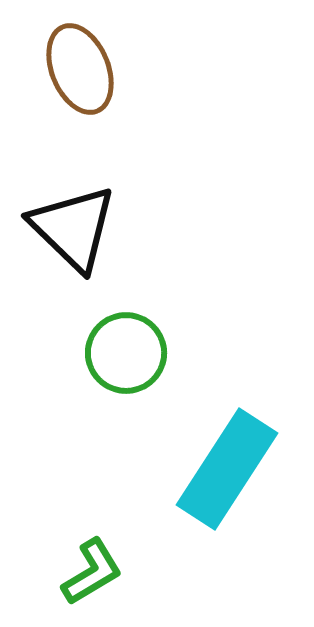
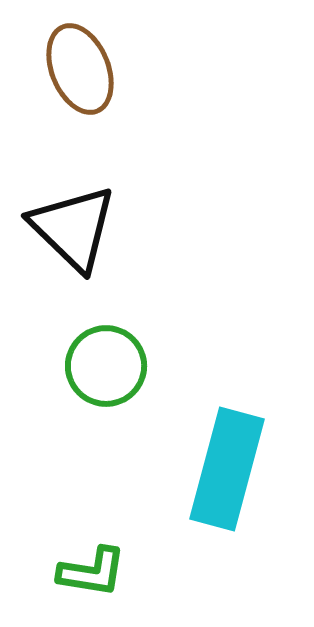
green circle: moved 20 px left, 13 px down
cyan rectangle: rotated 18 degrees counterclockwise
green L-shape: rotated 40 degrees clockwise
